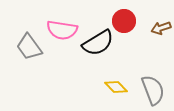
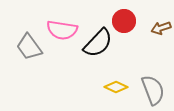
black semicircle: rotated 16 degrees counterclockwise
yellow diamond: rotated 20 degrees counterclockwise
